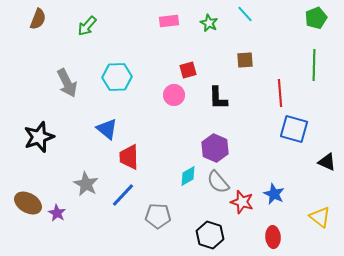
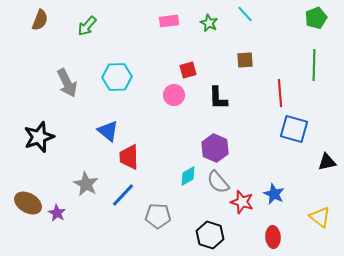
brown semicircle: moved 2 px right, 1 px down
blue triangle: moved 1 px right, 2 px down
black triangle: rotated 36 degrees counterclockwise
